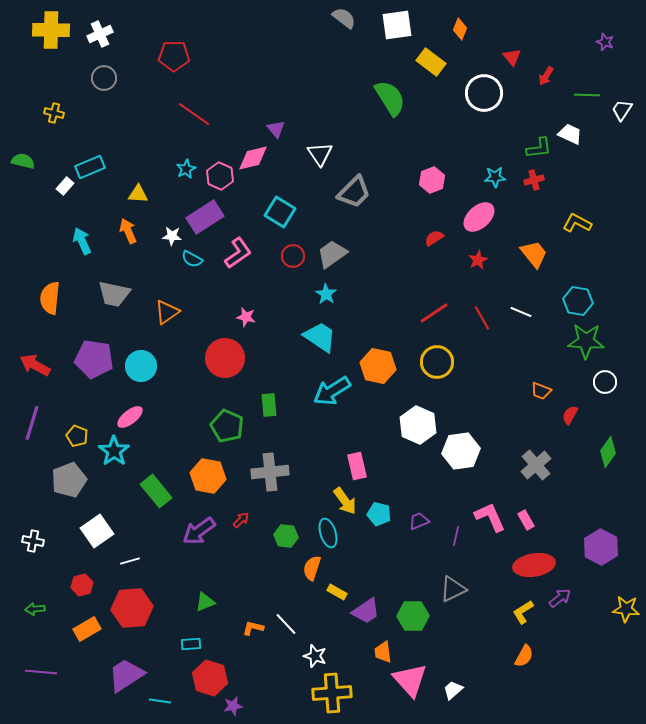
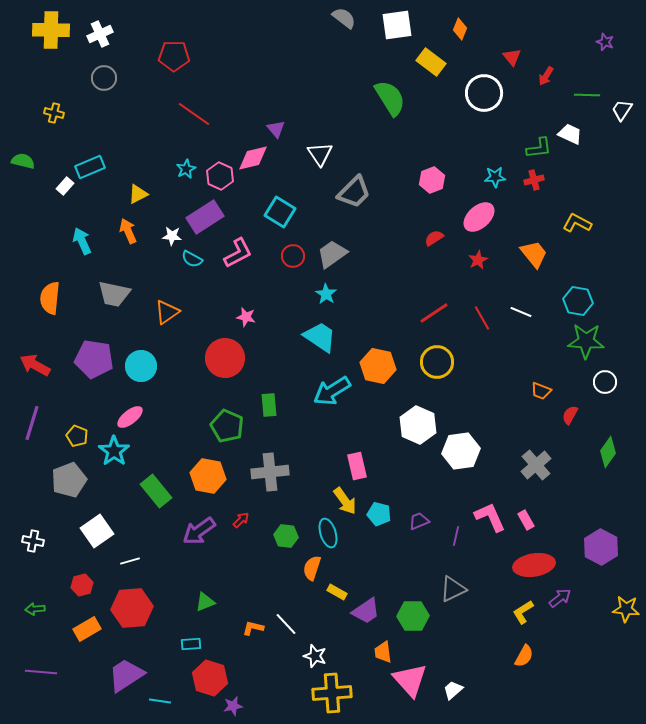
yellow triangle at (138, 194): rotated 30 degrees counterclockwise
pink L-shape at (238, 253): rotated 8 degrees clockwise
